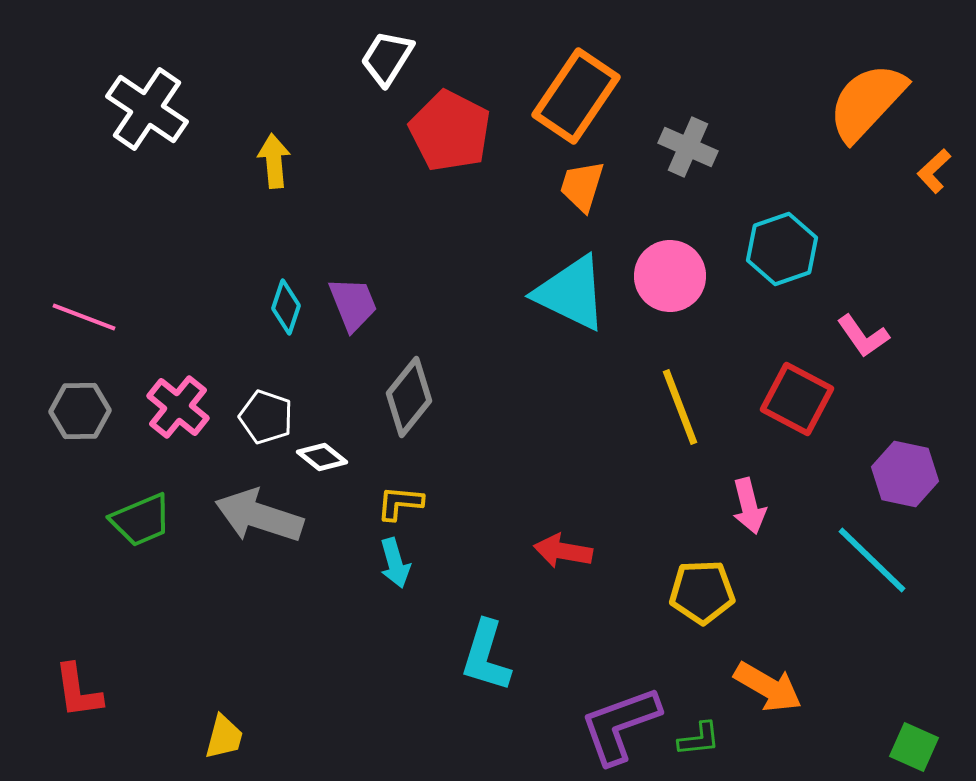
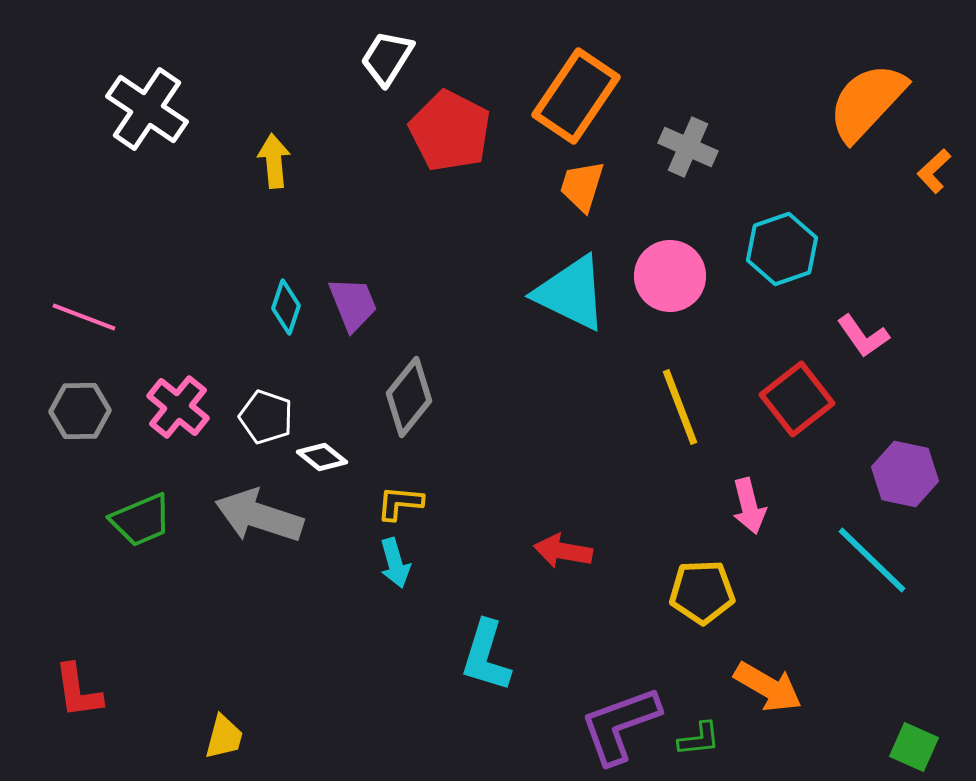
red square: rotated 24 degrees clockwise
